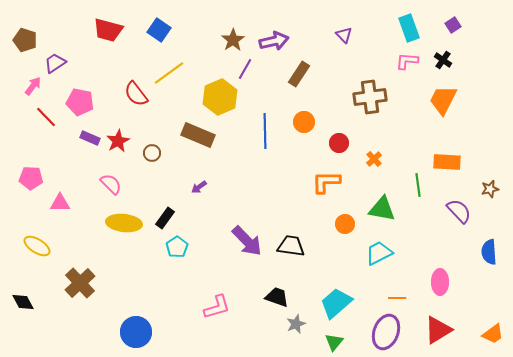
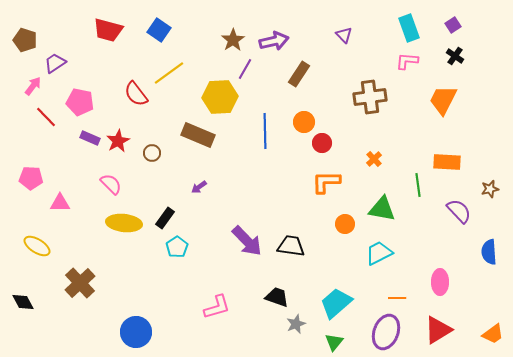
black cross at (443, 60): moved 12 px right, 4 px up
yellow hexagon at (220, 97): rotated 20 degrees clockwise
red circle at (339, 143): moved 17 px left
